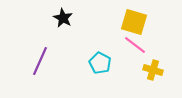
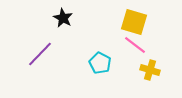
purple line: moved 7 px up; rotated 20 degrees clockwise
yellow cross: moved 3 px left
